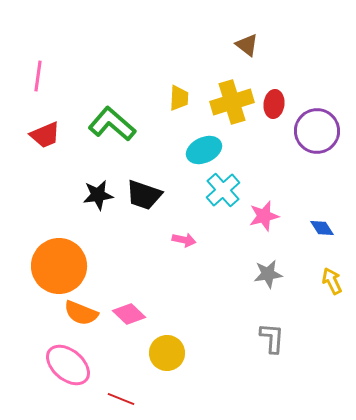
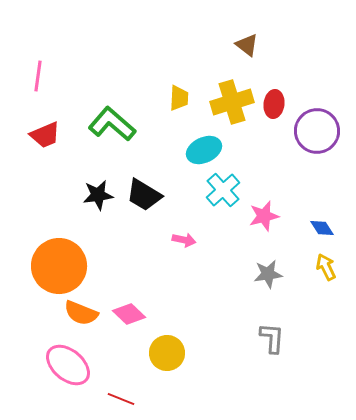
black trapezoid: rotated 12 degrees clockwise
yellow arrow: moved 6 px left, 14 px up
